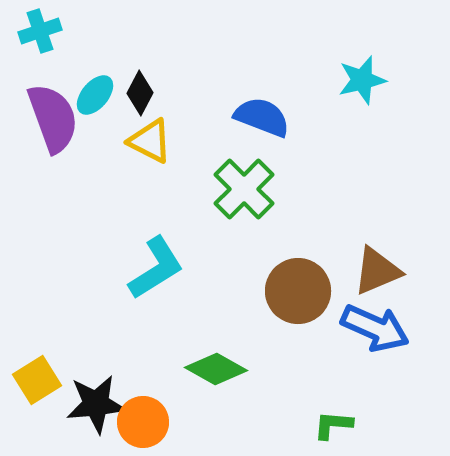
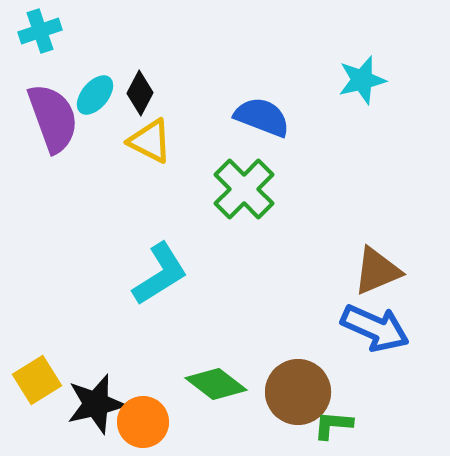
cyan L-shape: moved 4 px right, 6 px down
brown circle: moved 101 px down
green diamond: moved 15 px down; rotated 8 degrees clockwise
black star: rotated 8 degrees counterclockwise
